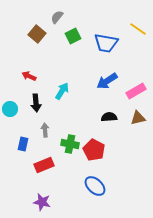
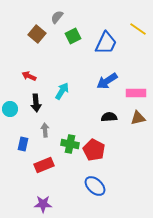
blue trapezoid: rotated 75 degrees counterclockwise
pink rectangle: moved 2 px down; rotated 30 degrees clockwise
purple star: moved 1 px right, 2 px down; rotated 12 degrees counterclockwise
